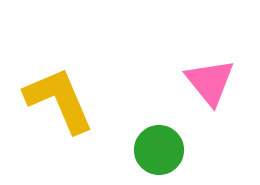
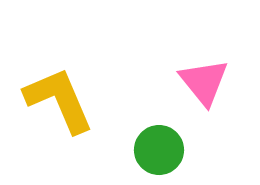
pink triangle: moved 6 px left
